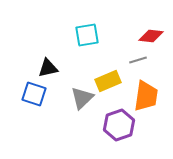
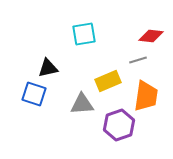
cyan square: moved 3 px left, 1 px up
gray triangle: moved 6 px down; rotated 40 degrees clockwise
